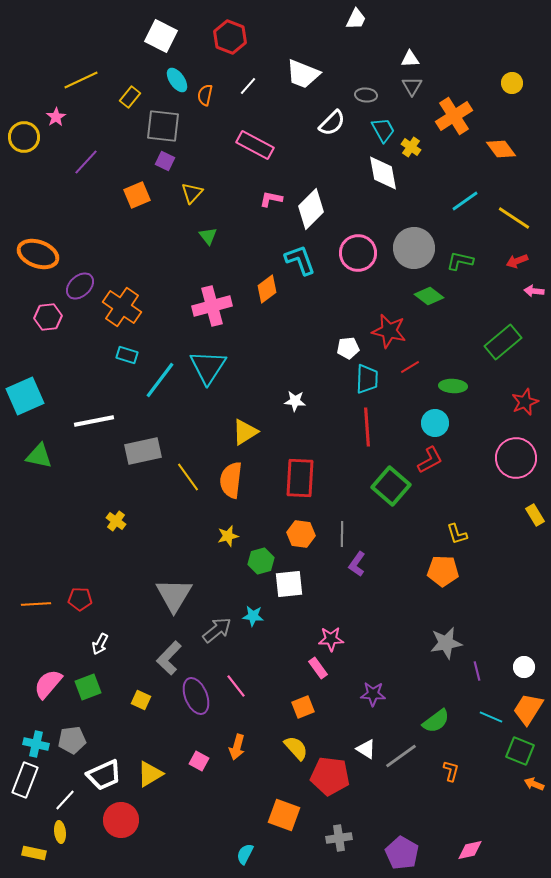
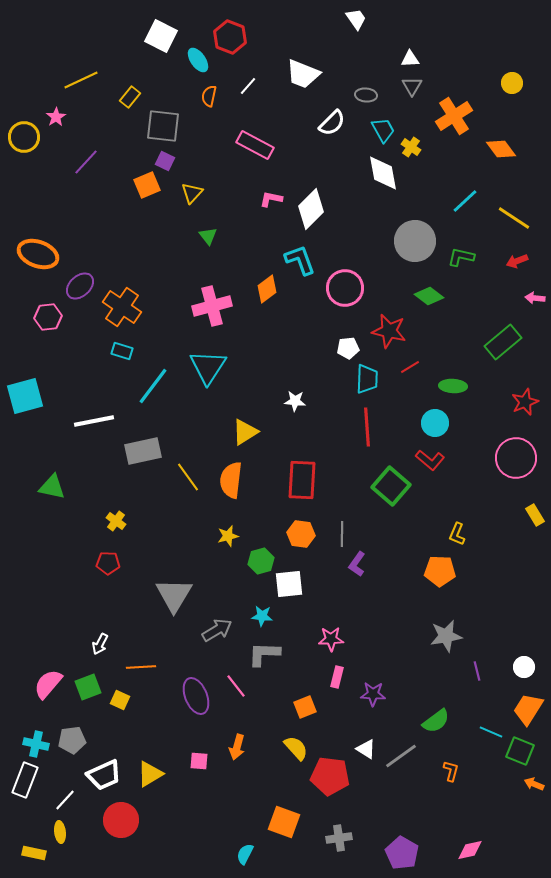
white trapezoid at (356, 19): rotated 60 degrees counterclockwise
cyan ellipse at (177, 80): moved 21 px right, 20 px up
orange semicircle at (205, 95): moved 4 px right, 1 px down
orange square at (137, 195): moved 10 px right, 10 px up
cyan line at (465, 201): rotated 8 degrees counterclockwise
gray circle at (414, 248): moved 1 px right, 7 px up
pink circle at (358, 253): moved 13 px left, 35 px down
green L-shape at (460, 261): moved 1 px right, 4 px up
pink arrow at (534, 291): moved 1 px right, 7 px down
cyan rectangle at (127, 355): moved 5 px left, 4 px up
cyan line at (160, 380): moved 7 px left, 6 px down
cyan square at (25, 396): rotated 9 degrees clockwise
green triangle at (39, 456): moved 13 px right, 31 px down
red L-shape at (430, 460): rotated 68 degrees clockwise
red rectangle at (300, 478): moved 2 px right, 2 px down
yellow L-shape at (457, 534): rotated 40 degrees clockwise
orange pentagon at (443, 571): moved 3 px left
red pentagon at (80, 599): moved 28 px right, 36 px up
orange line at (36, 604): moved 105 px right, 63 px down
cyan star at (253, 616): moved 9 px right
gray arrow at (217, 630): rotated 8 degrees clockwise
gray star at (446, 643): moved 7 px up
gray L-shape at (169, 658): moved 95 px right, 4 px up; rotated 48 degrees clockwise
pink rectangle at (318, 668): moved 19 px right, 9 px down; rotated 50 degrees clockwise
yellow square at (141, 700): moved 21 px left
orange square at (303, 707): moved 2 px right
cyan line at (491, 717): moved 15 px down
pink square at (199, 761): rotated 24 degrees counterclockwise
orange square at (284, 815): moved 7 px down
